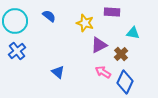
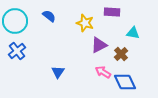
blue triangle: rotated 24 degrees clockwise
blue diamond: rotated 50 degrees counterclockwise
